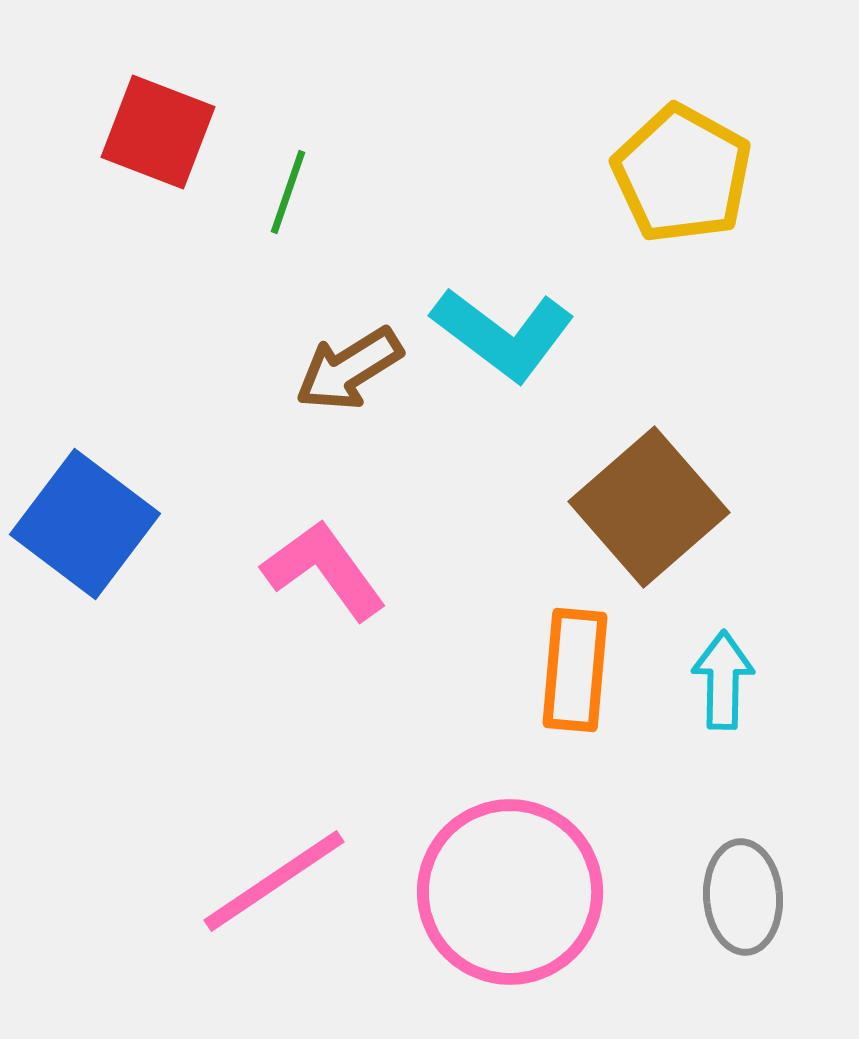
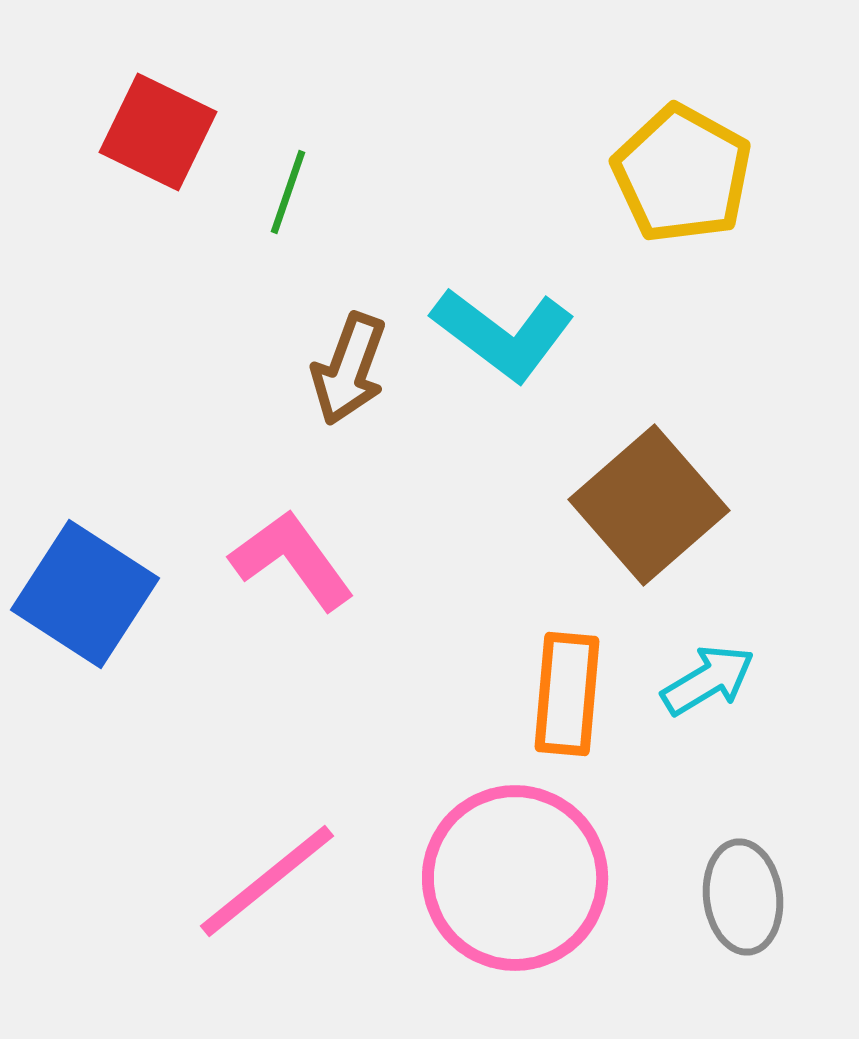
red square: rotated 5 degrees clockwise
brown arrow: rotated 38 degrees counterclockwise
brown square: moved 2 px up
blue square: moved 70 px down; rotated 4 degrees counterclockwise
pink L-shape: moved 32 px left, 10 px up
orange rectangle: moved 8 px left, 24 px down
cyan arrow: moved 15 px left; rotated 58 degrees clockwise
pink line: moved 7 px left; rotated 5 degrees counterclockwise
pink circle: moved 5 px right, 14 px up
gray ellipse: rotated 3 degrees counterclockwise
